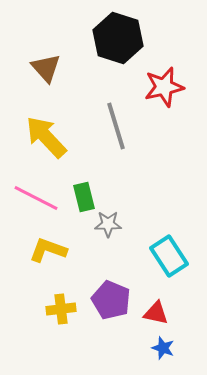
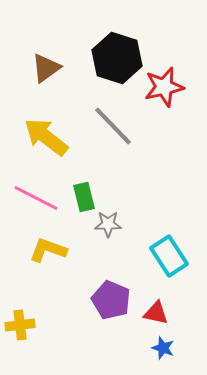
black hexagon: moved 1 px left, 20 px down
brown triangle: rotated 36 degrees clockwise
gray line: moved 3 px left; rotated 27 degrees counterclockwise
yellow arrow: rotated 9 degrees counterclockwise
yellow cross: moved 41 px left, 16 px down
